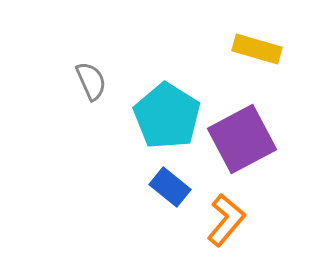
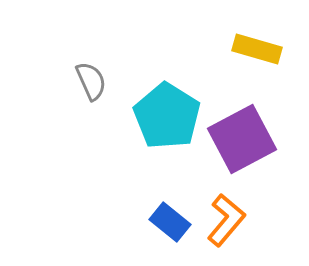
blue rectangle: moved 35 px down
